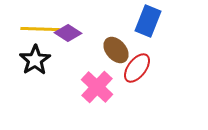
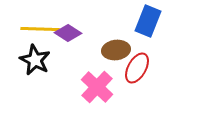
brown ellipse: rotated 56 degrees counterclockwise
black star: rotated 12 degrees counterclockwise
red ellipse: rotated 8 degrees counterclockwise
